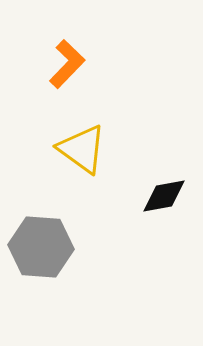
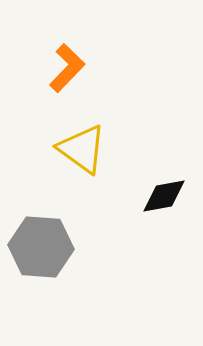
orange L-shape: moved 4 px down
